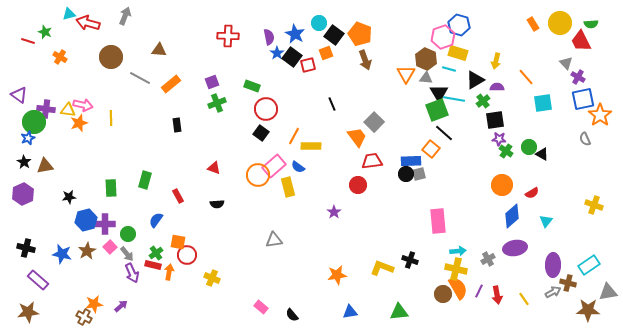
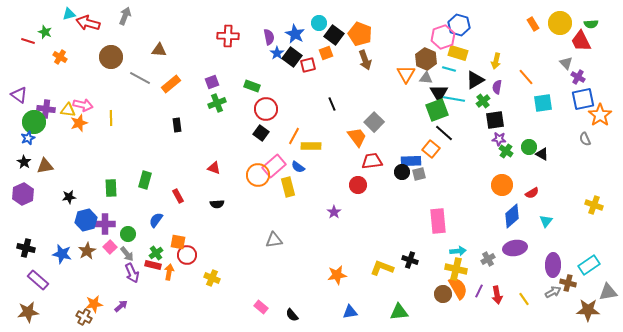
purple semicircle at (497, 87): rotated 80 degrees counterclockwise
black circle at (406, 174): moved 4 px left, 2 px up
